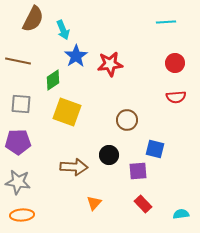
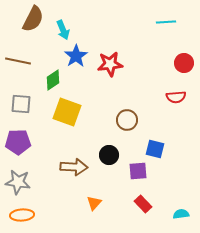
red circle: moved 9 px right
